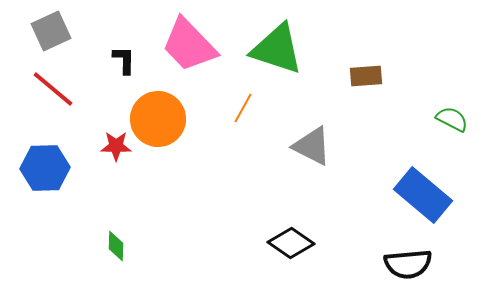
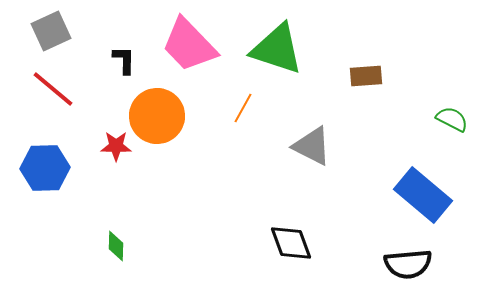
orange circle: moved 1 px left, 3 px up
black diamond: rotated 36 degrees clockwise
